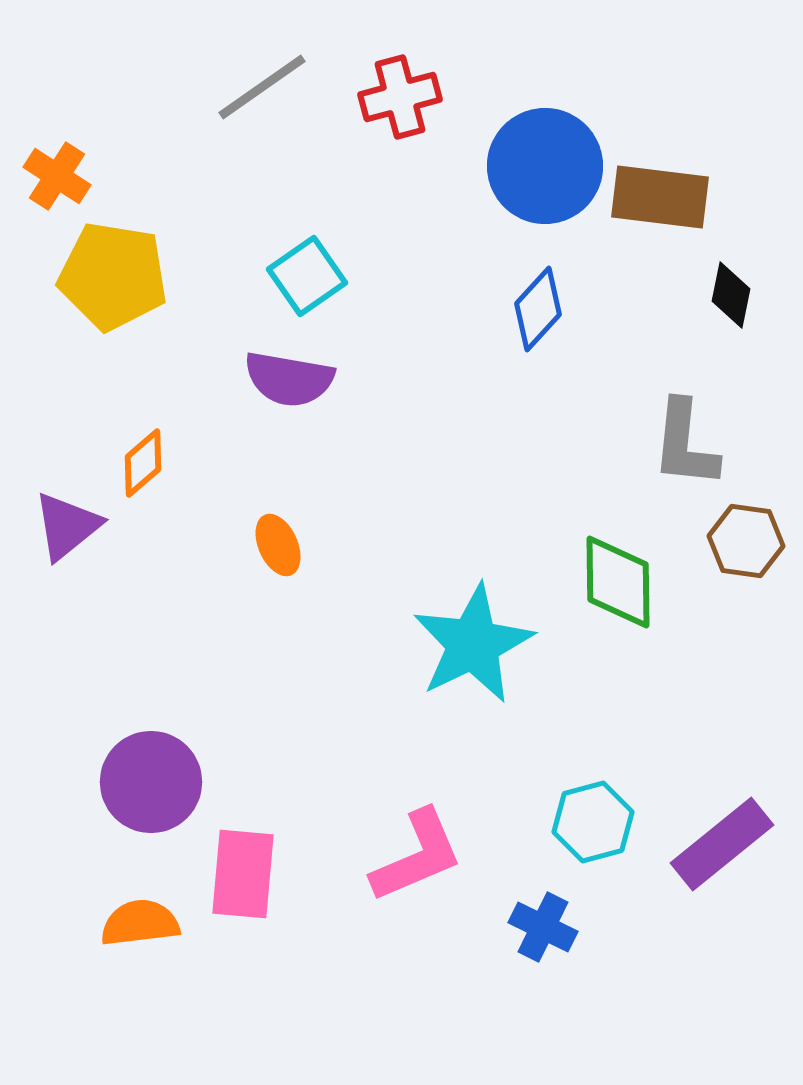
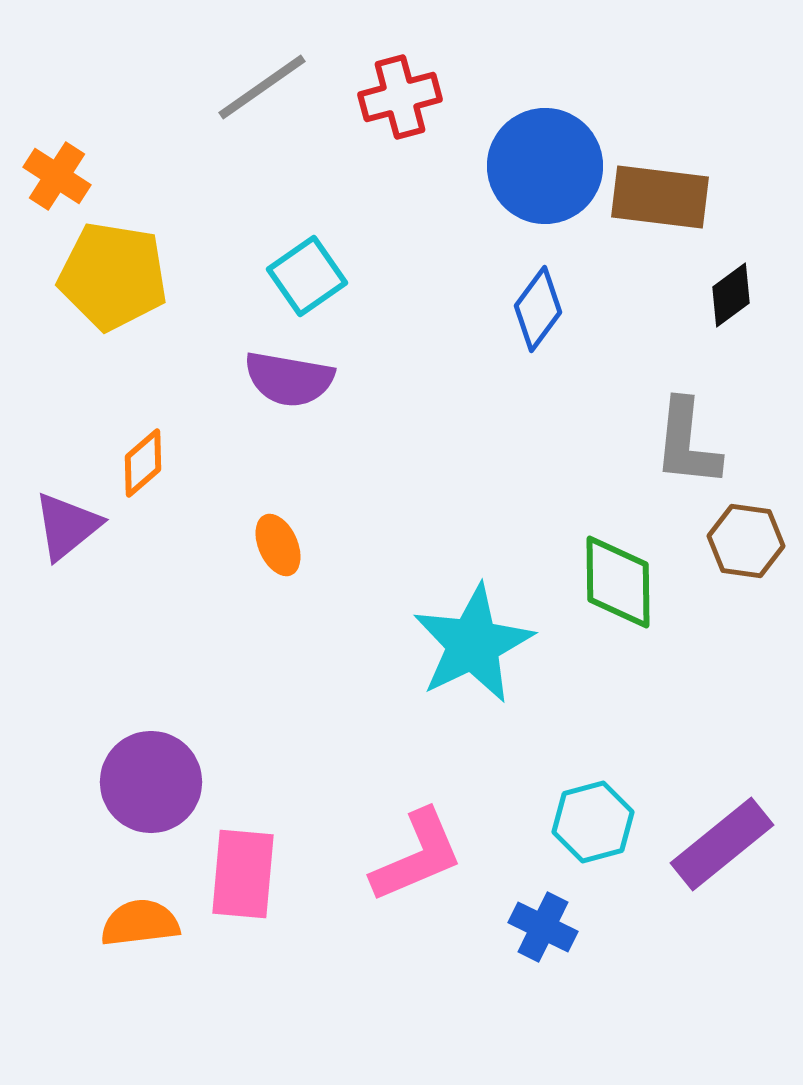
black diamond: rotated 42 degrees clockwise
blue diamond: rotated 6 degrees counterclockwise
gray L-shape: moved 2 px right, 1 px up
